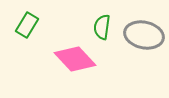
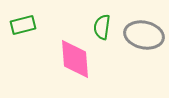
green rectangle: moved 4 px left; rotated 45 degrees clockwise
pink diamond: rotated 39 degrees clockwise
